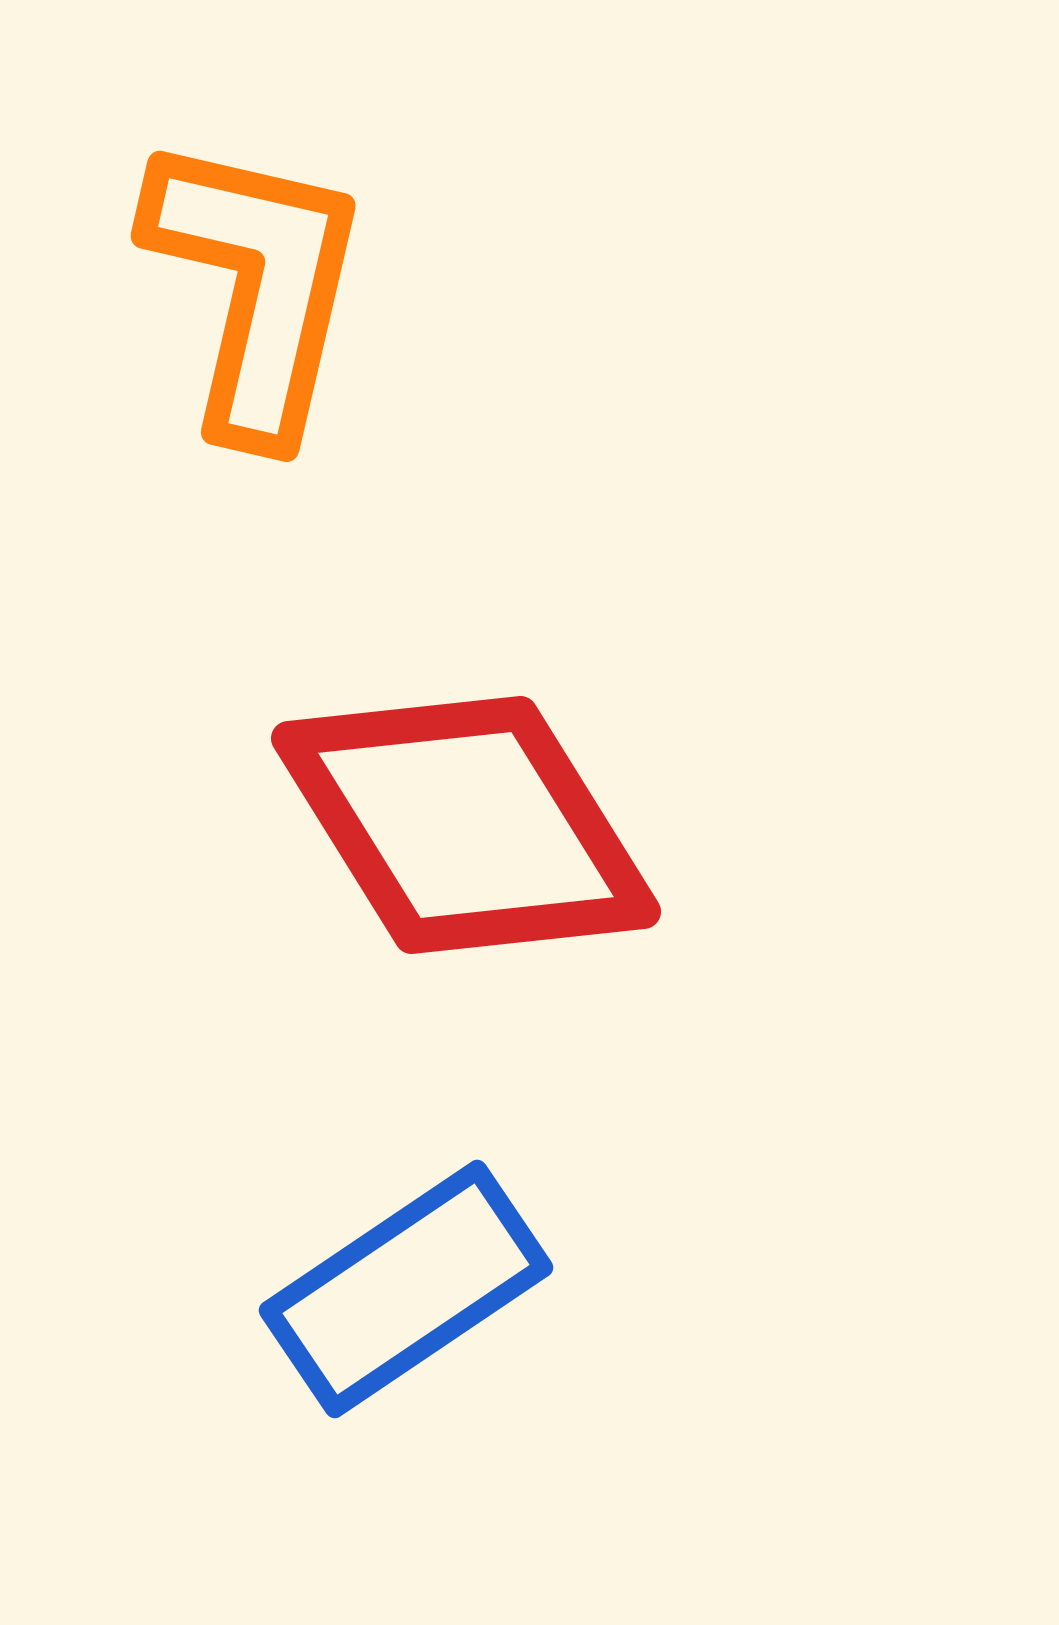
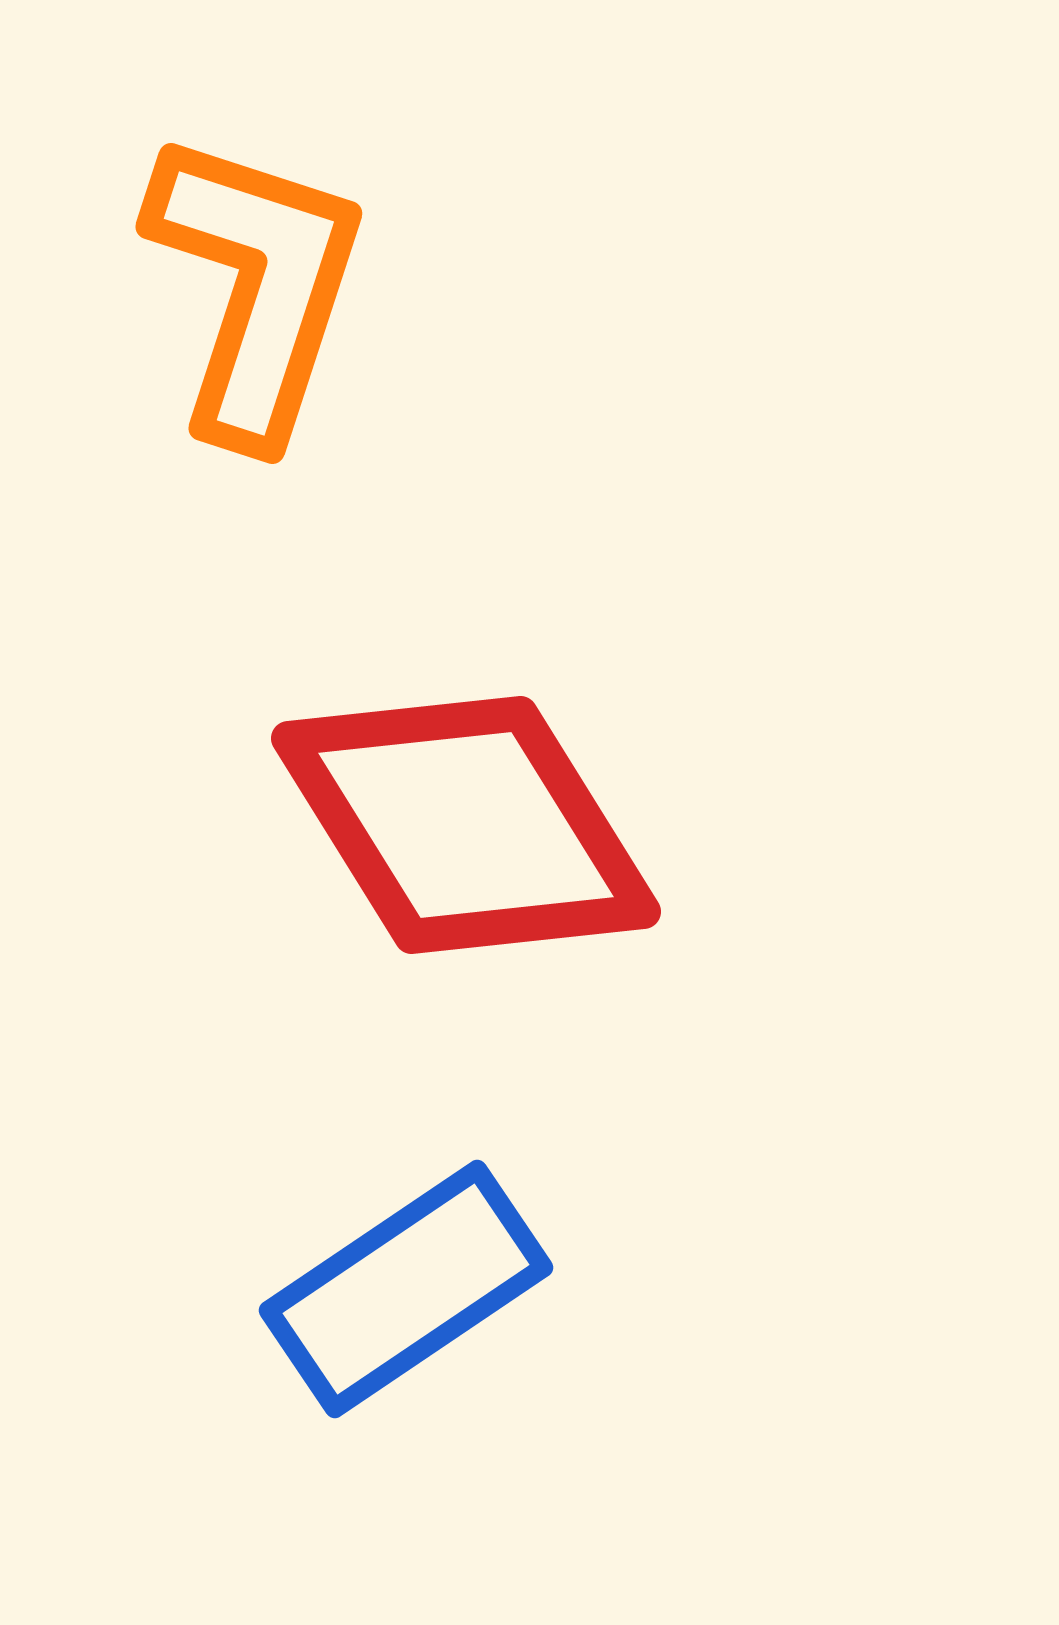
orange L-shape: rotated 5 degrees clockwise
